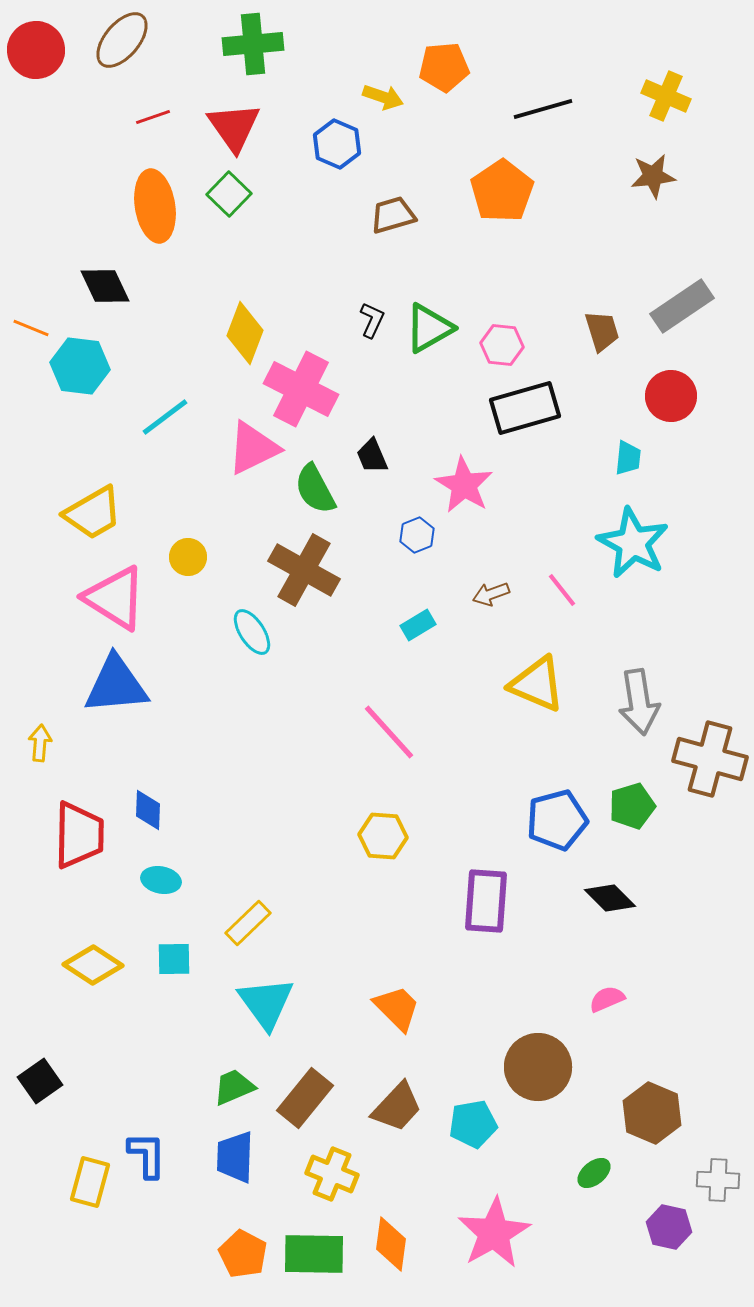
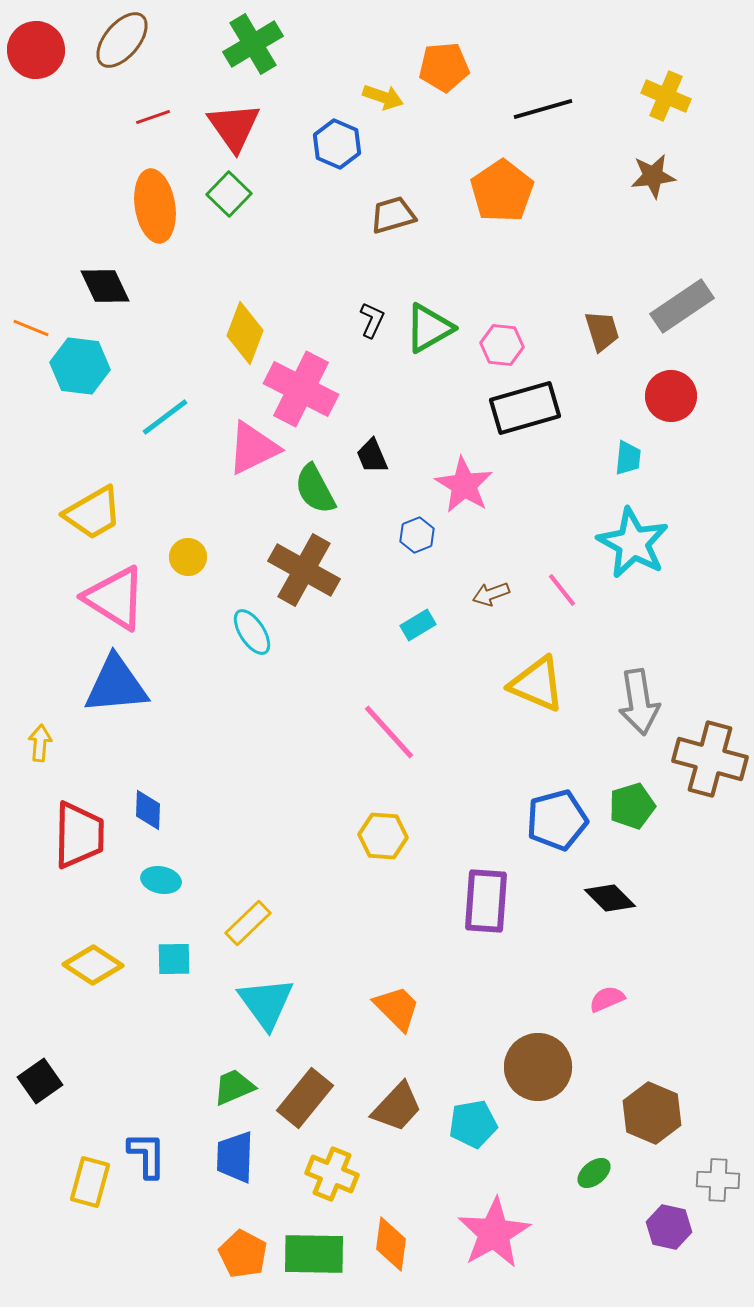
green cross at (253, 44): rotated 26 degrees counterclockwise
